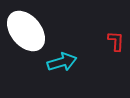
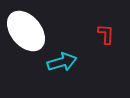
red L-shape: moved 10 px left, 7 px up
